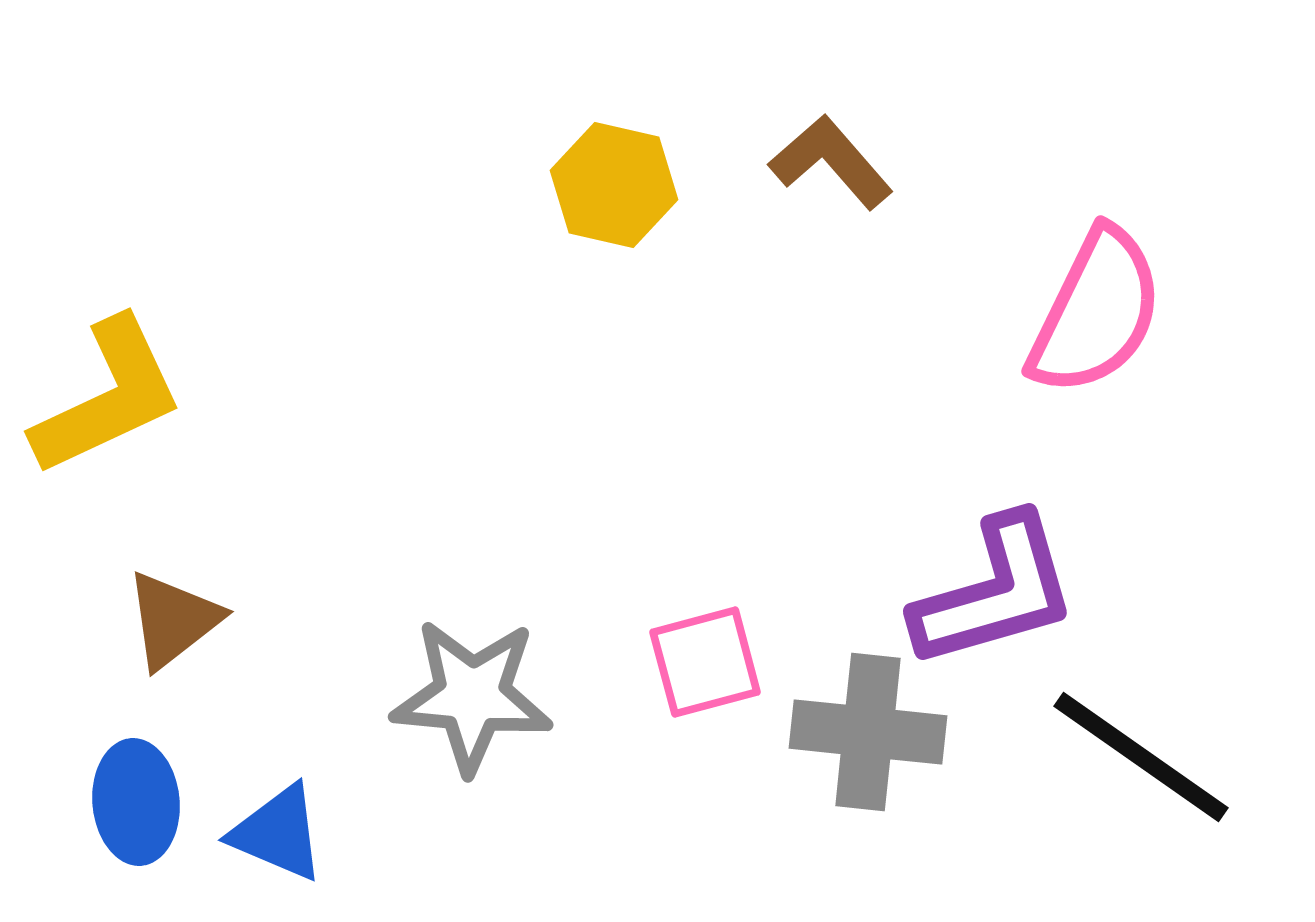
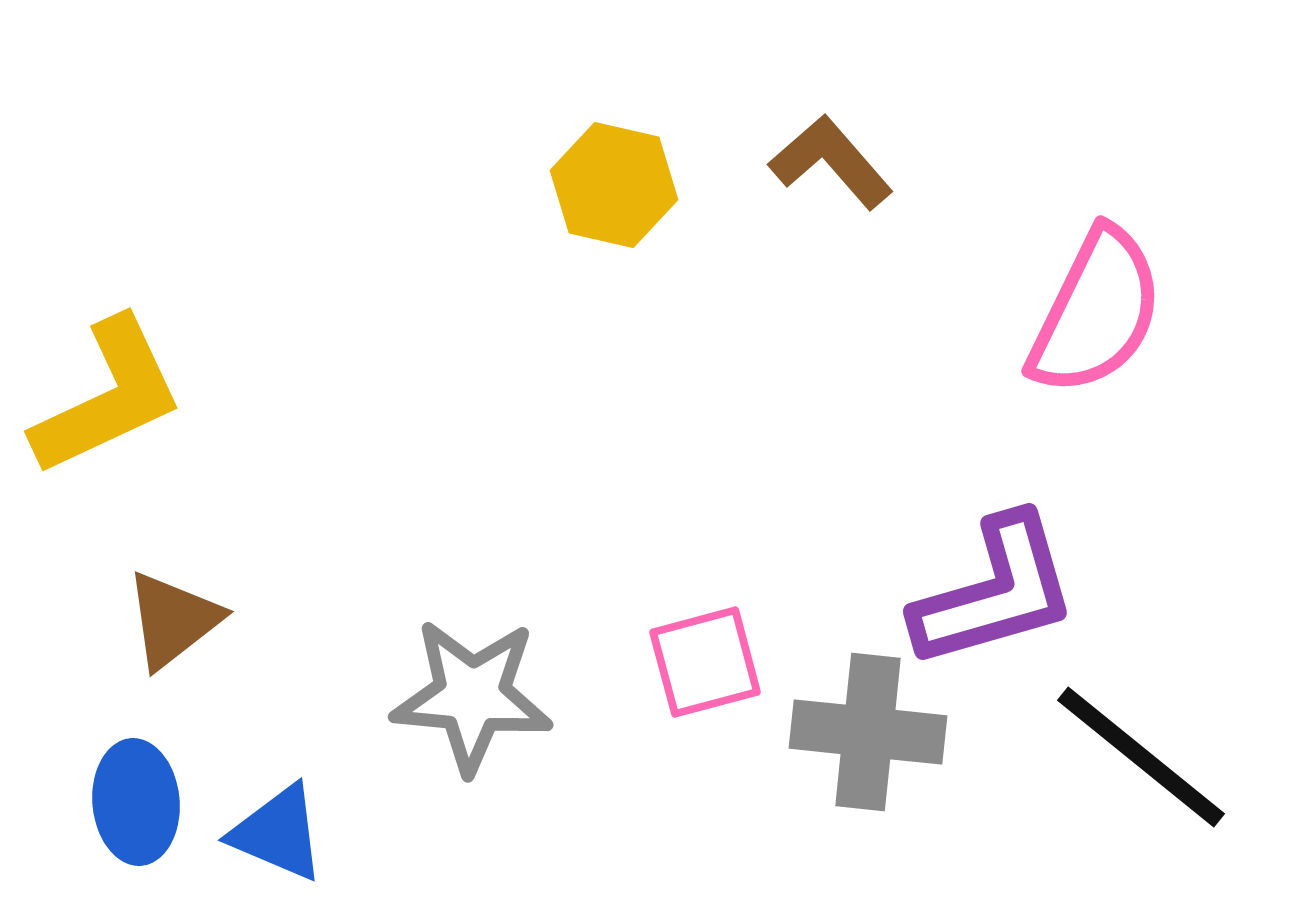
black line: rotated 4 degrees clockwise
